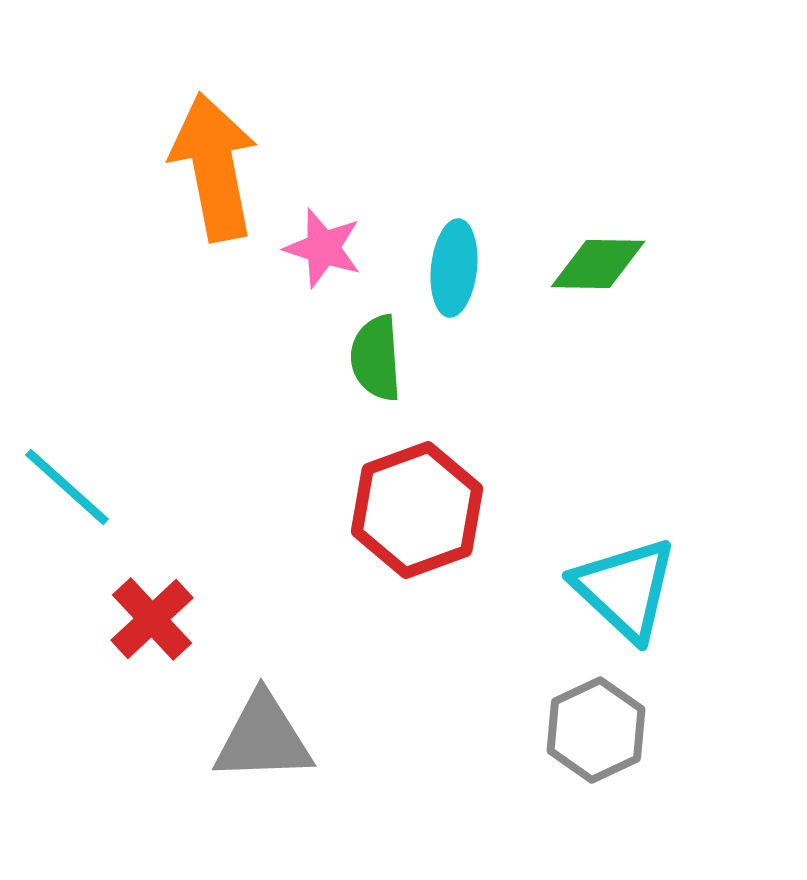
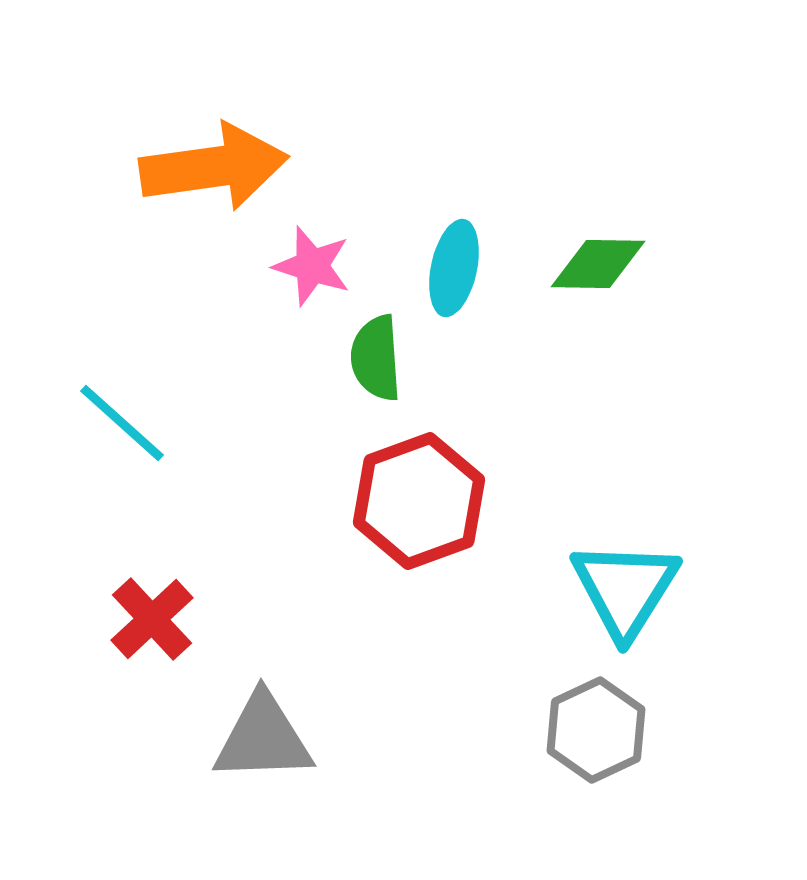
orange arrow: rotated 93 degrees clockwise
pink star: moved 11 px left, 18 px down
cyan ellipse: rotated 6 degrees clockwise
cyan line: moved 55 px right, 64 px up
red hexagon: moved 2 px right, 9 px up
cyan triangle: rotated 19 degrees clockwise
